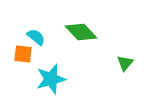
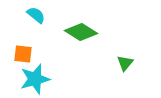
green diamond: rotated 16 degrees counterclockwise
cyan semicircle: moved 22 px up
cyan star: moved 16 px left
